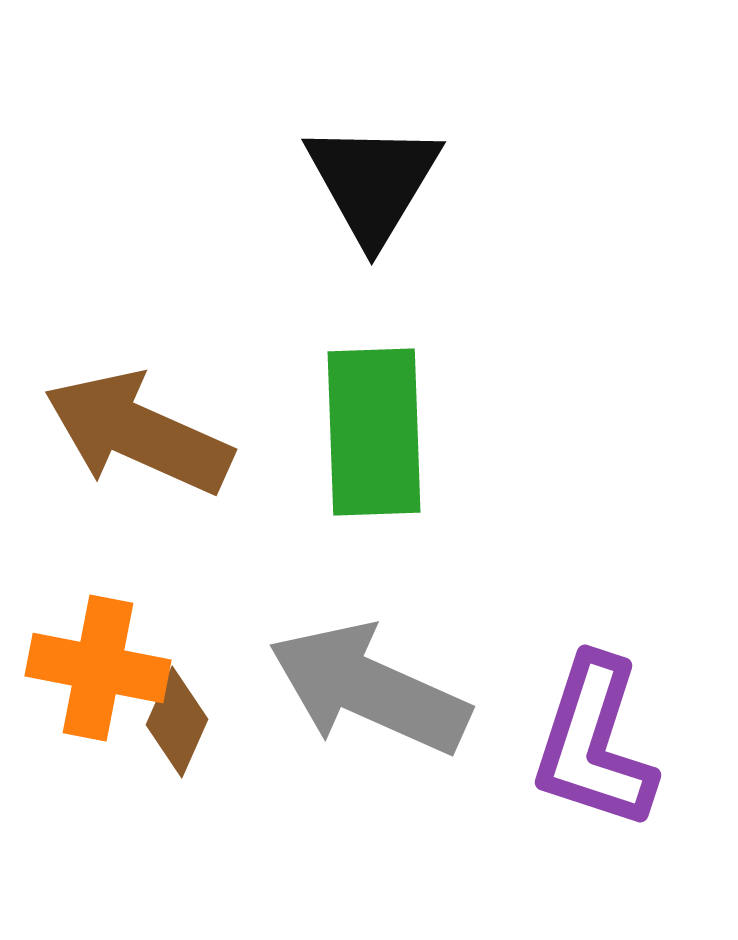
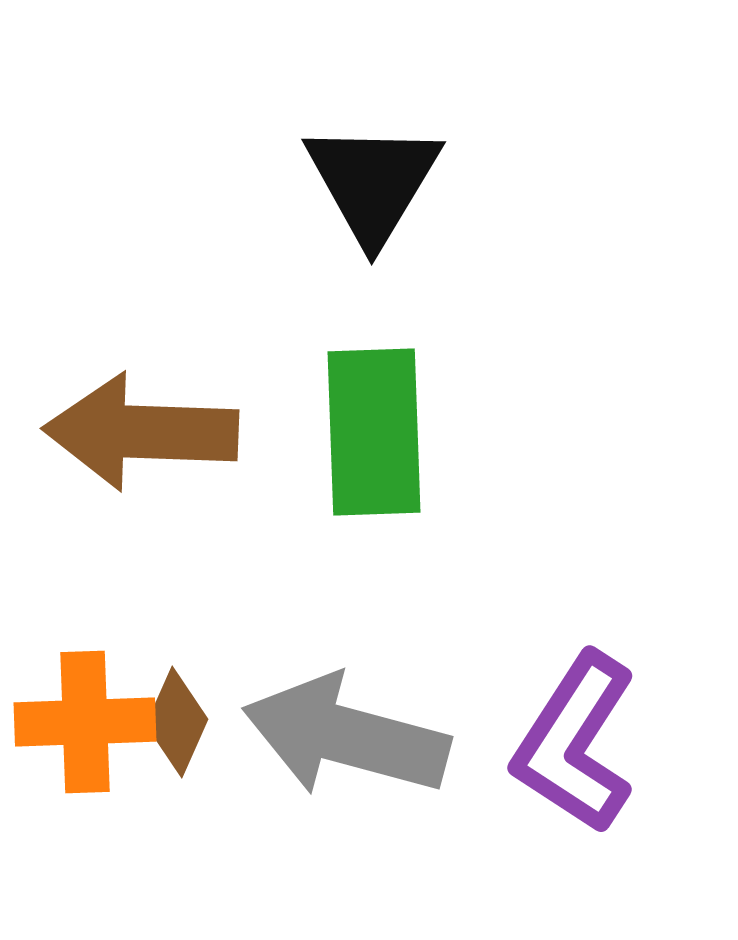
brown arrow: moved 3 px right, 1 px up; rotated 22 degrees counterclockwise
orange cross: moved 13 px left, 54 px down; rotated 13 degrees counterclockwise
gray arrow: moved 23 px left, 47 px down; rotated 9 degrees counterclockwise
purple L-shape: moved 19 px left; rotated 15 degrees clockwise
